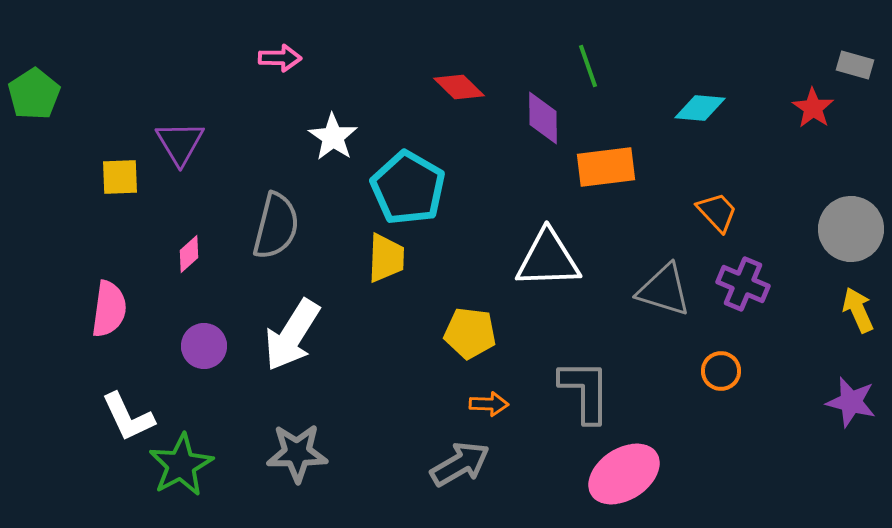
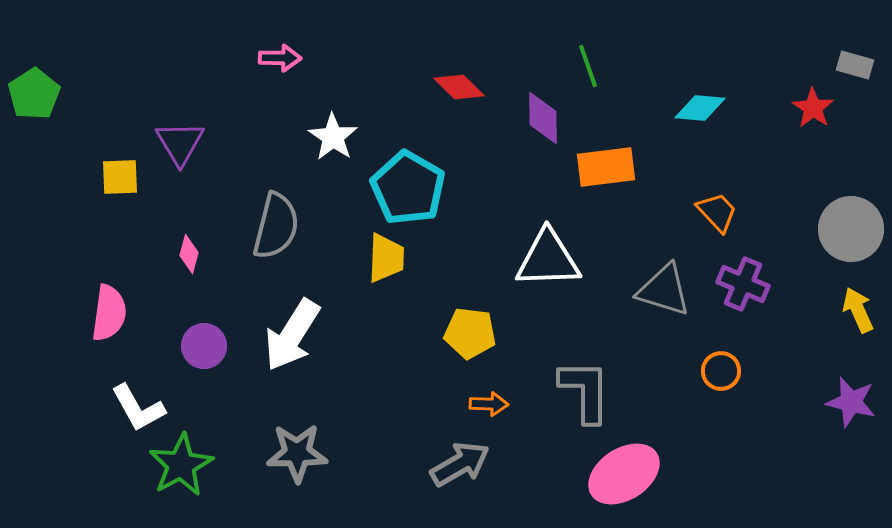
pink diamond: rotated 33 degrees counterclockwise
pink semicircle: moved 4 px down
white L-shape: moved 10 px right, 9 px up; rotated 4 degrees counterclockwise
